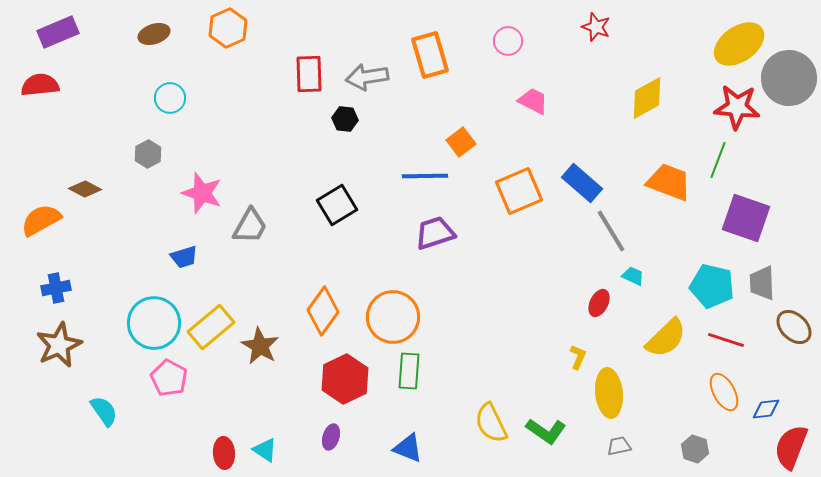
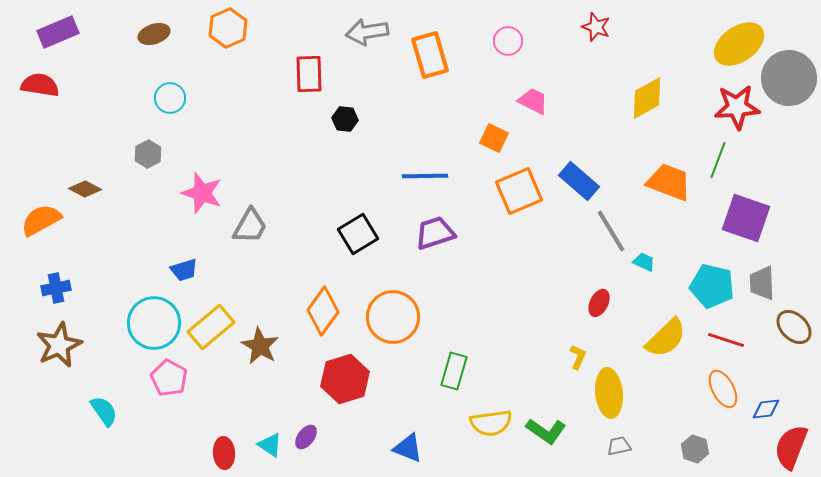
gray arrow at (367, 77): moved 45 px up
red semicircle at (40, 85): rotated 15 degrees clockwise
red star at (737, 107): rotated 9 degrees counterclockwise
orange square at (461, 142): moved 33 px right, 4 px up; rotated 28 degrees counterclockwise
blue rectangle at (582, 183): moved 3 px left, 2 px up
black square at (337, 205): moved 21 px right, 29 px down
blue trapezoid at (184, 257): moved 13 px down
cyan trapezoid at (633, 276): moved 11 px right, 14 px up
green rectangle at (409, 371): moved 45 px right; rotated 12 degrees clockwise
red hexagon at (345, 379): rotated 9 degrees clockwise
orange ellipse at (724, 392): moved 1 px left, 3 px up
yellow semicircle at (491, 423): rotated 72 degrees counterclockwise
purple ellipse at (331, 437): moved 25 px left; rotated 20 degrees clockwise
cyan triangle at (265, 450): moved 5 px right, 5 px up
